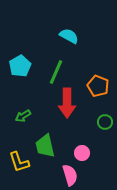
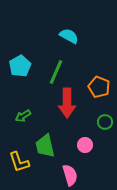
orange pentagon: moved 1 px right, 1 px down
pink circle: moved 3 px right, 8 px up
